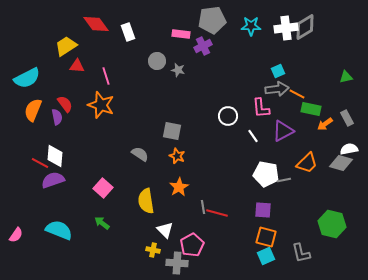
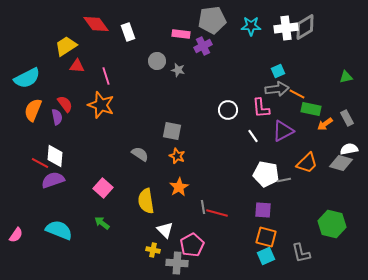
white circle at (228, 116): moved 6 px up
